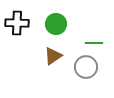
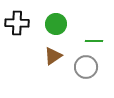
green line: moved 2 px up
